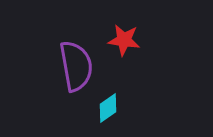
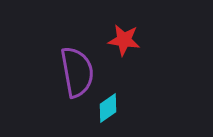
purple semicircle: moved 1 px right, 6 px down
